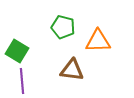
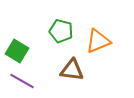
green pentagon: moved 2 px left, 4 px down
orange triangle: rotated 20 degrees counterclockwise
purple line: rotated 55 degrees counterclockwise
